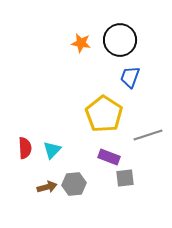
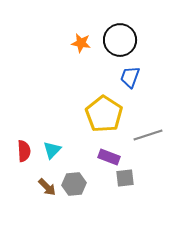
red semicircle: moved 1 px left, 3 px down
brown arrow: rotated 60 degrees clockwise
